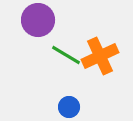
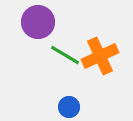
purple circle: moved 2 px down
green line: moved 1 px left
